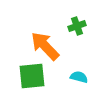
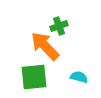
green cross: moved 18 px left
green square: moved 2 px right, 1 px down
